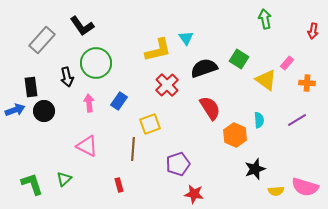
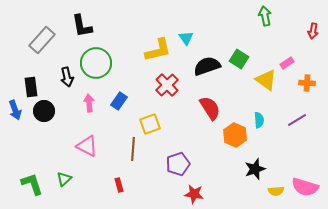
green arrow: moved 3 px up
black L-shape: rotated 25 degrees clockwise
pink rectangle: rotated 16 degrees clockwise
black semicircle: moved 3 px right, 2 px up
blue arrow: rotated 90 degrees clockwise
